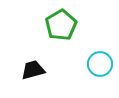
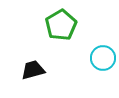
cyan circle: moved 3 px right, 6 px up
